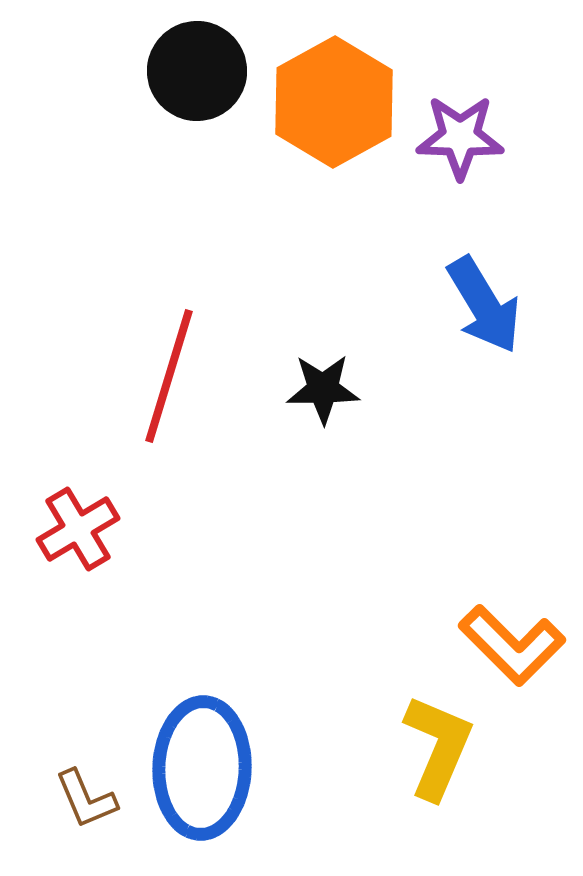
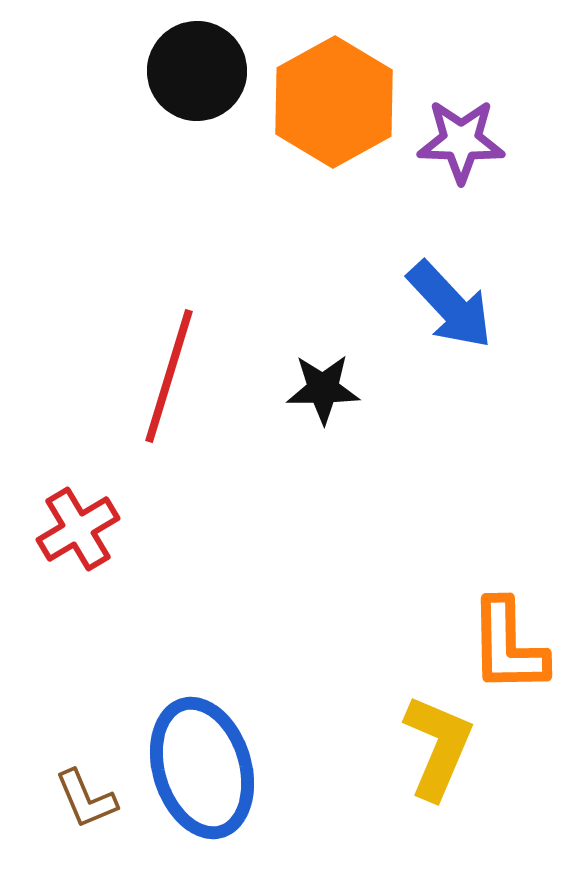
purple star: moved 1 px right, 4 px down
blue arrow: moved 34 px left; rotated 12 degrees counterclockwise
orange L-shape: moved 4 px left, 1 px down; rotated 44 degrees clockwise
blue ellipse: rotated 19 degrees counterclockwise
